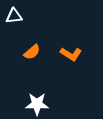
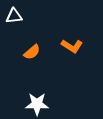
orange L-shape: moved 1 px right, 8 px up
